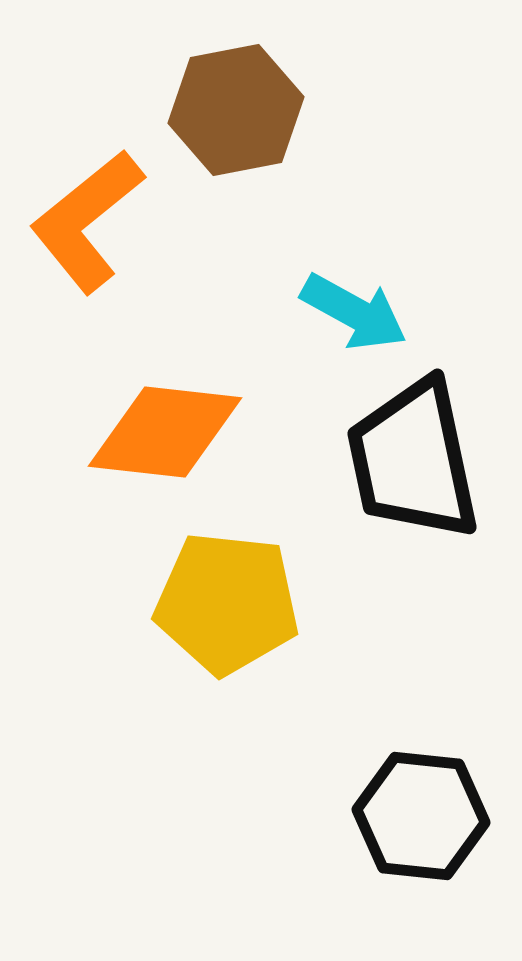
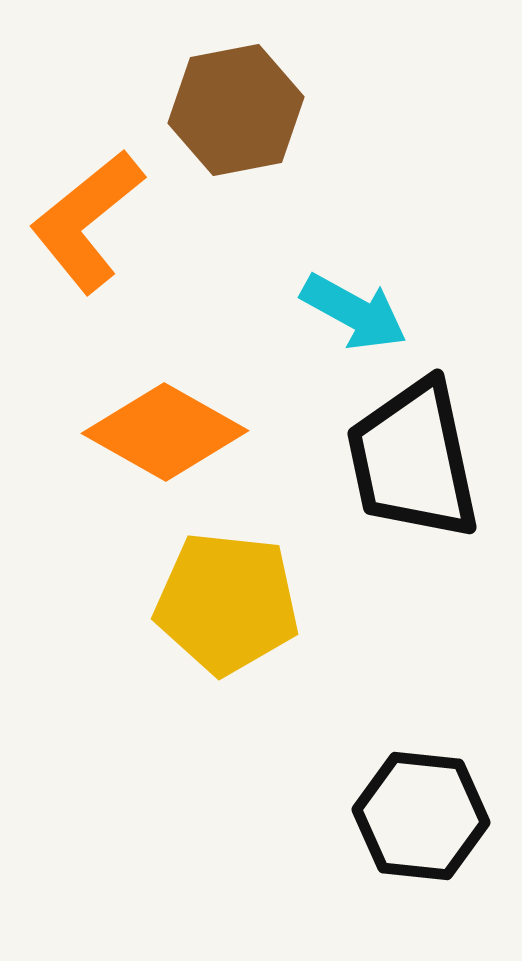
orange diamond: rotated 23 degrees clockwise
